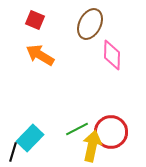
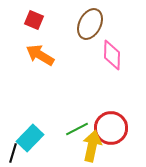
red square: moved 1 px left
red circle: moved 4 px up
black line: moved 1 px down
